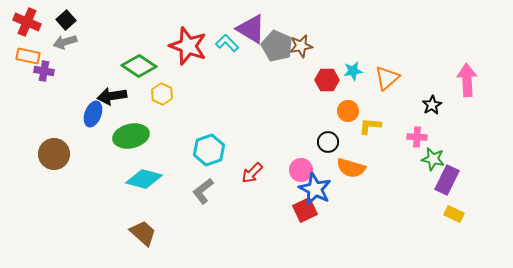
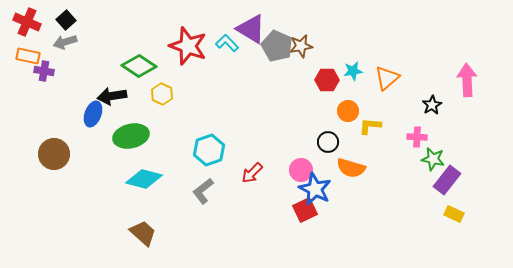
purple rectangle: rotated 12 degrees clockwise
